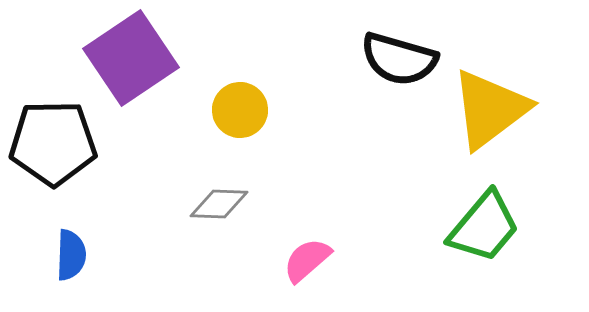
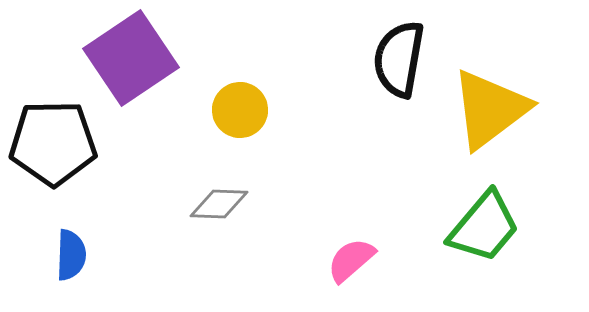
black semicircle: rotated 84 degrees clockwise
pink semicircle: moved 44 px right
